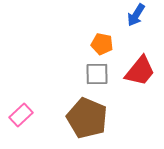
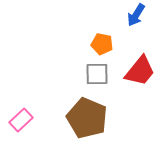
pink rectangle: moved 5 px down
